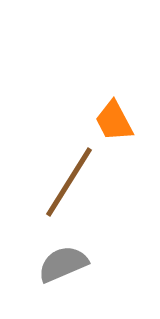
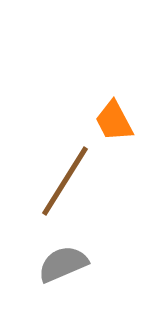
brown line: moved 4 px left, 1 px up
